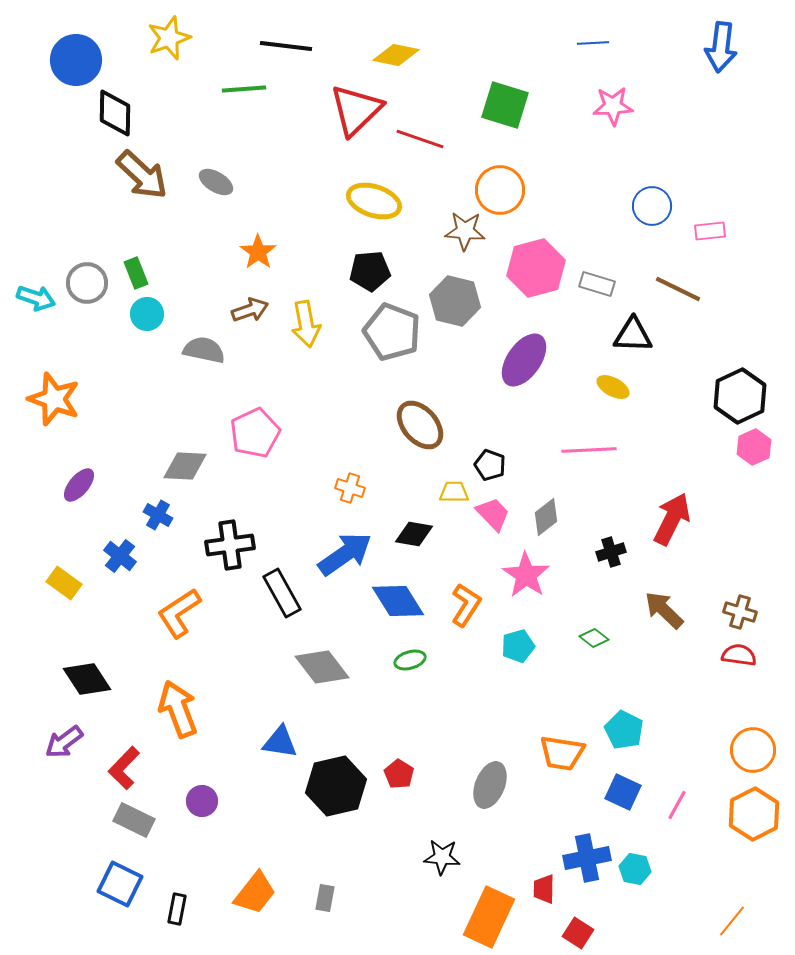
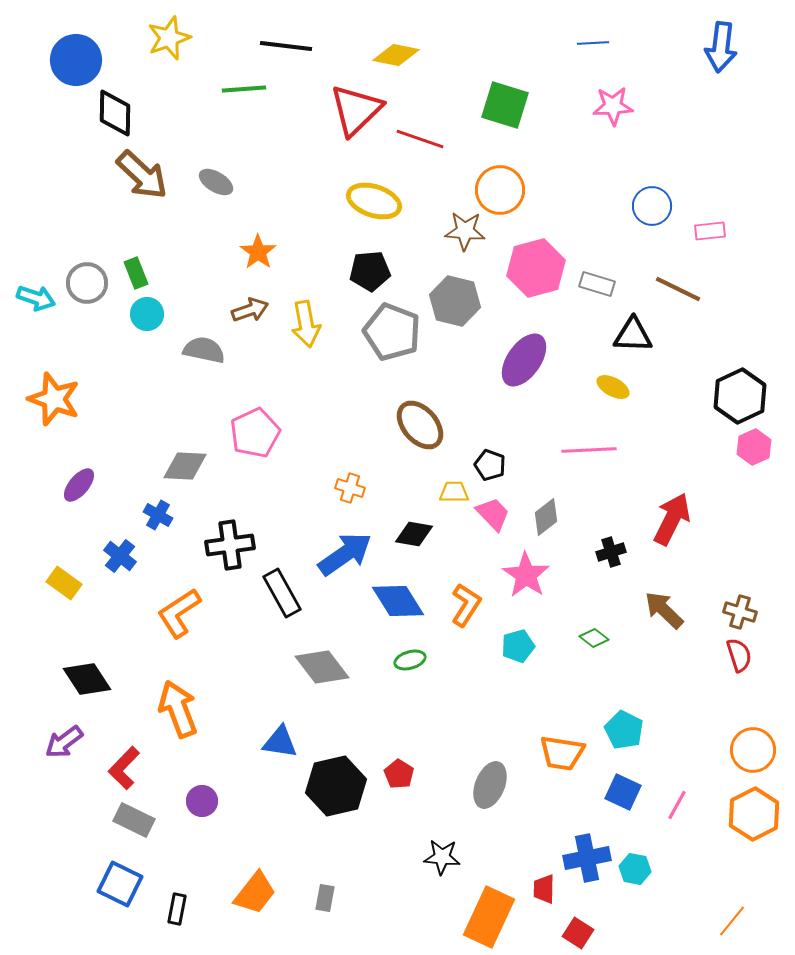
red semicircle at (739, 655): rotated 64 degrees clockwise
